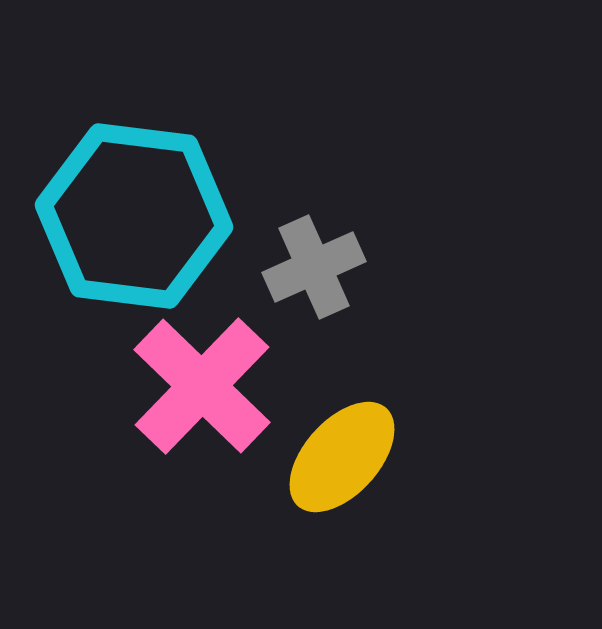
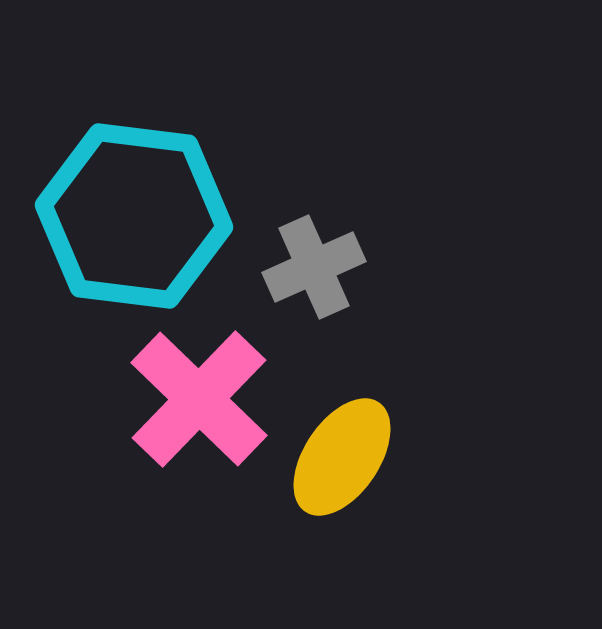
pink cross: moved 3 px left, 13 px down
yellow ellipse: rotated 8 degrees counterclockwise
